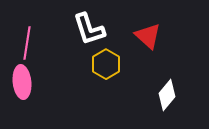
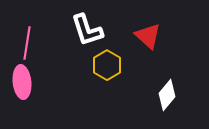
white L-shape: moved 2 px left, 1 px down
yellow hexagon: moved 1 px right, 1 px down
